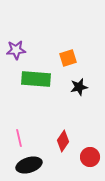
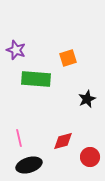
purple star: rotated 24 degrees clockwise
black star: moved 8 px right, 12 px down; rotated 12 degrees counterclockwise
red diamond: rotated 40 degrees clockwise
